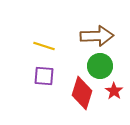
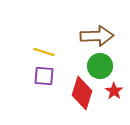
yellow line: moved 6 px down
